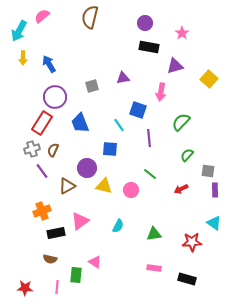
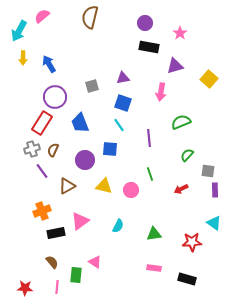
pink star at (182, 33): moved 2 px left
blue square at (138, 110): moved 15 px left, 7 px up
green semicircle at (181, 122): rotated 24 degrees clockwise
purple circle at (87, 168): moved 2 px left, 8 px up
green line at (150, 174): rotated 32 degrees clockwise
brown semicircle at (50, 259): moved 2 px right, 3 px down; rotated 144 degrees counterclockwise
